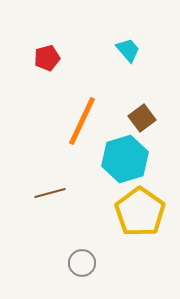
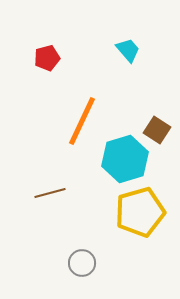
brown square: moved 15 px right, 12 px down; rotated 20 degrees counterclockwise
yellow pentagon: rotated 21 degrees clockwise
